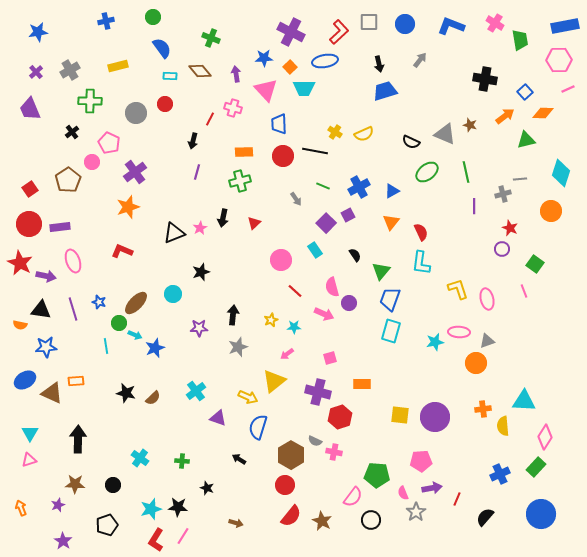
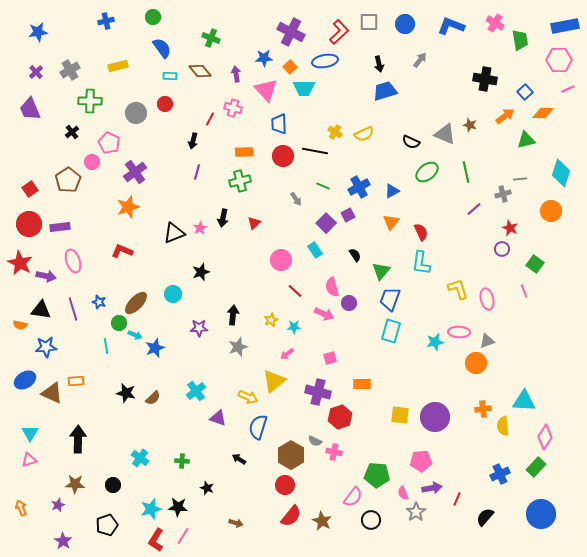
purple line at (474, 206): moved 3 px down; rotated 49 degrees clockwise
